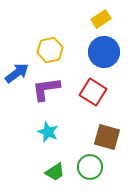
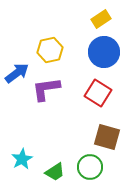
red square: moved 5 px right, 1 px down
cyan star: moved 26 px left, 27 px down; rotated 20 degrees clockwise
